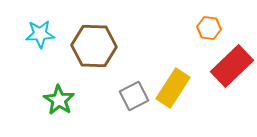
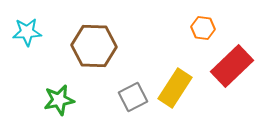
orange hexagon: moved 6 px left
cyan star: moved 13 px left, 2 px up
yellow rectangle: moved 2 px right
gray square: moved 1 px left, 1 px down
green star: rotated 28 degrees clockwise
